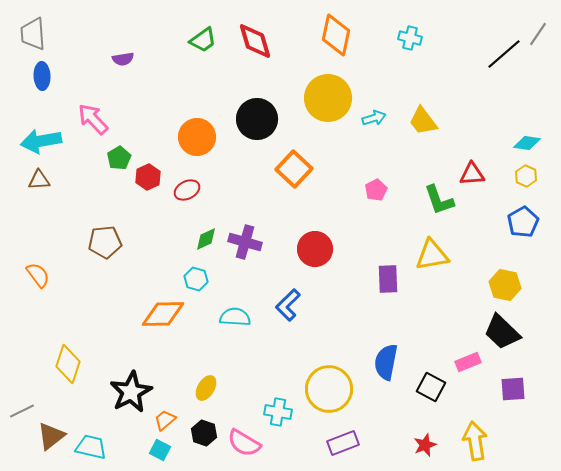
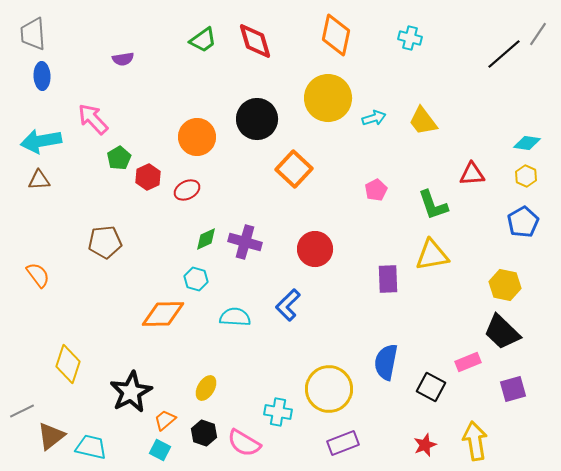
green L-shape at (439, 200): moved 6 px left, 5 px down
purple square at (513, 389): rotated 12 degrees counterclockwise
